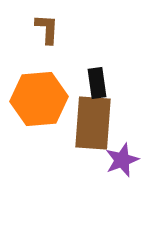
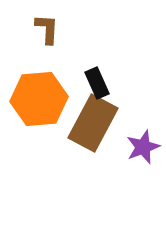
black rectangle: rotated 16 degrees counterclockwise
brown rectangle: rotated 24 degrees clockwise
purple star: moved 21 px right, 13 px up
